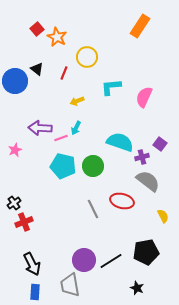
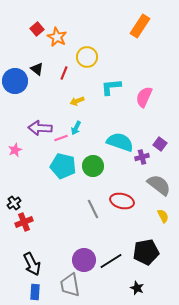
gray semicircle: moved 11 px right, 4 px down
